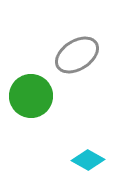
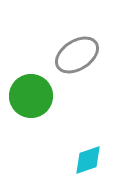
cyan diamond: rotated 48 degrees counterclockwise
